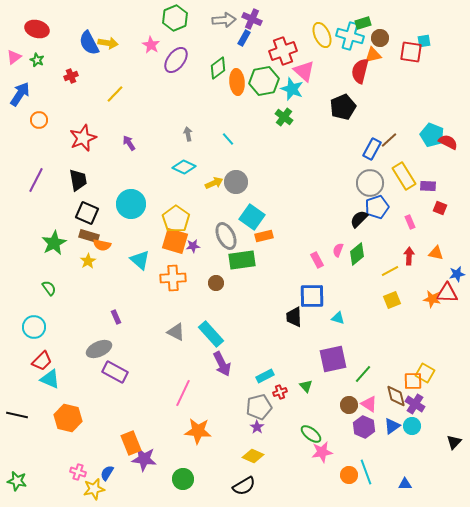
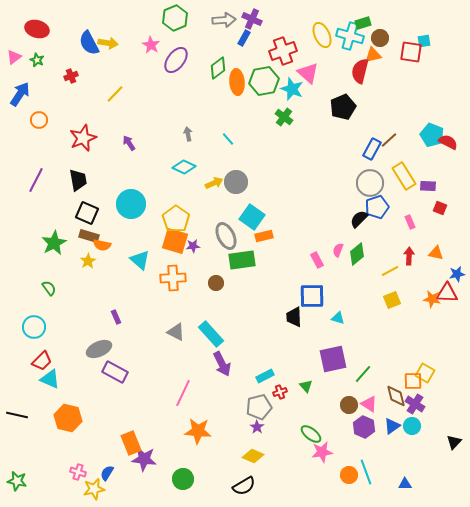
pink triangle at (304, 71): moved 4 px right, 2 px down
